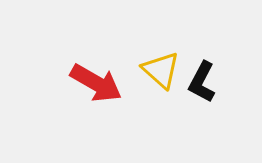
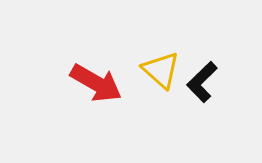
black L-shape: rotated 18 degrees clockwise
